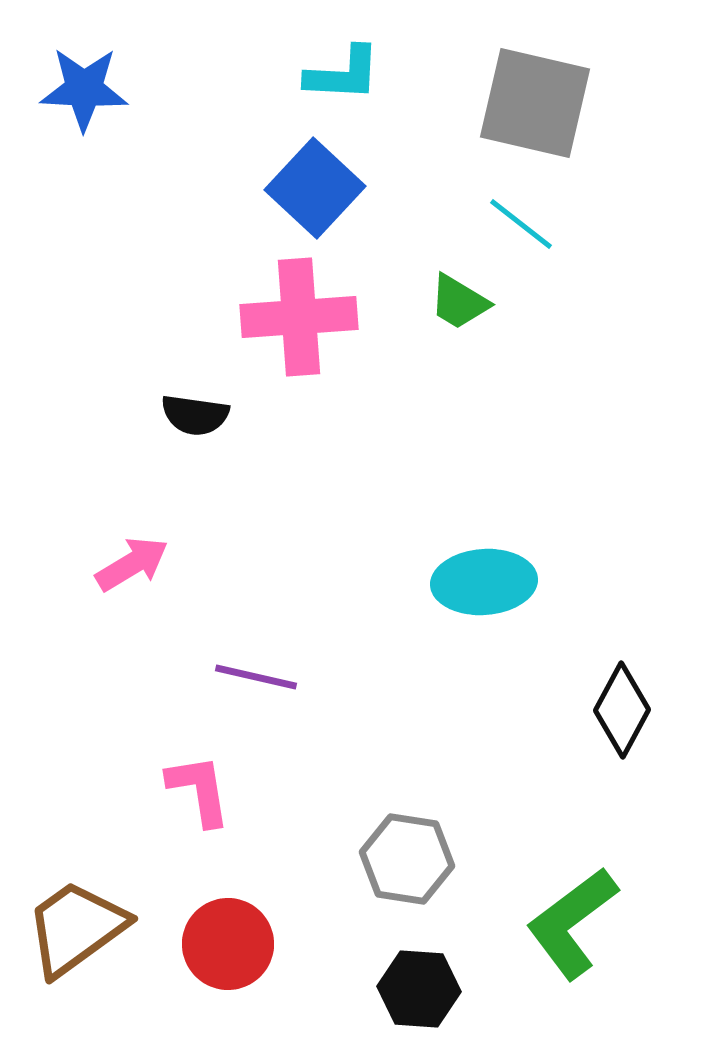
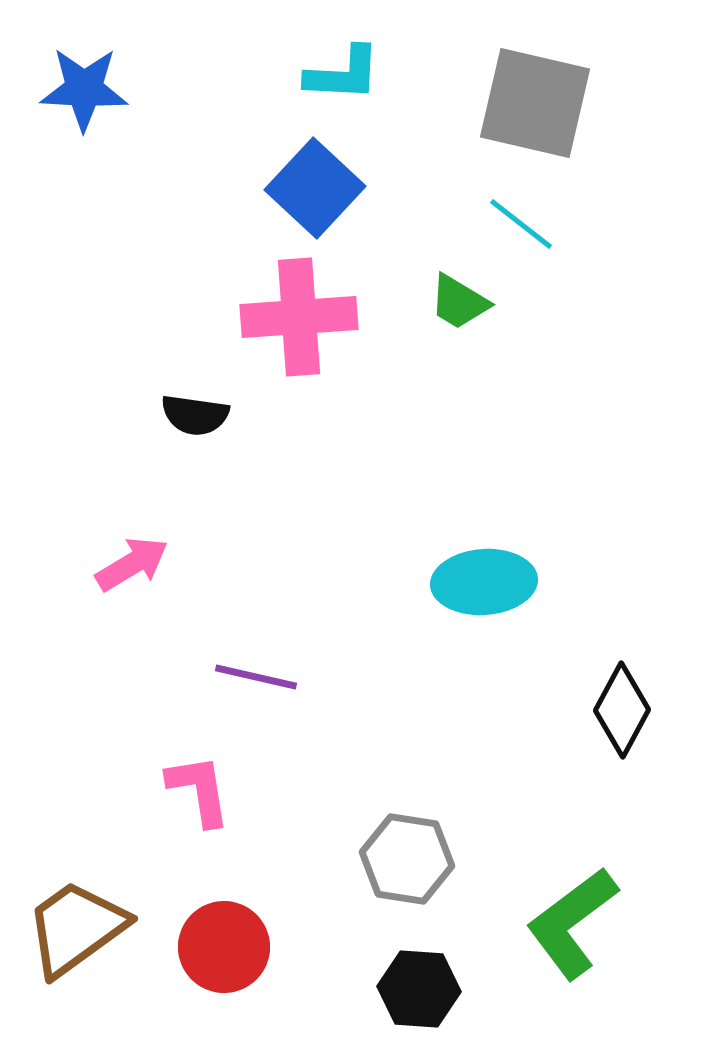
red circle: moved 4 px left, 3 px down
